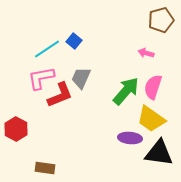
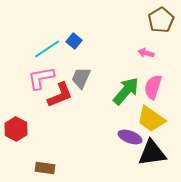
brown pentagon: rotated 15 degrees counterclockwise
purple ellipse: moved 1 px up; rotated 15 degrees clockwise
black triangle: moved 7 px left; rotated 16 degrees counterclockwise
